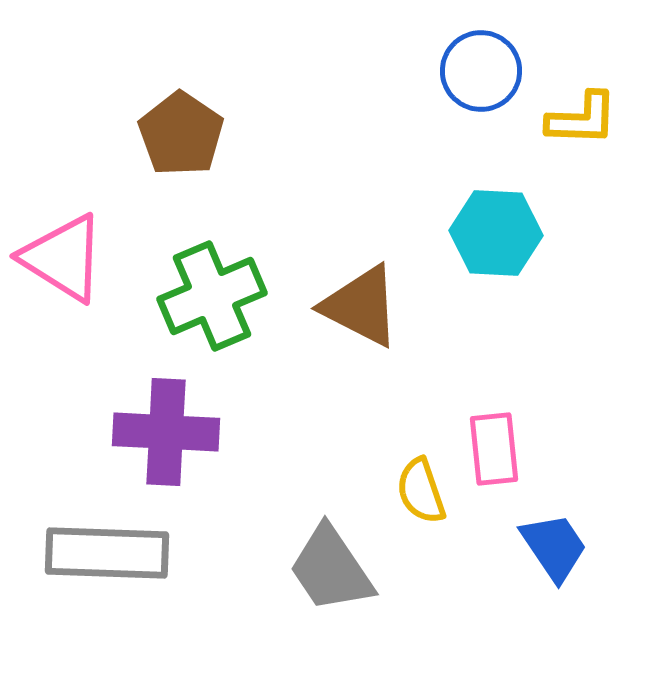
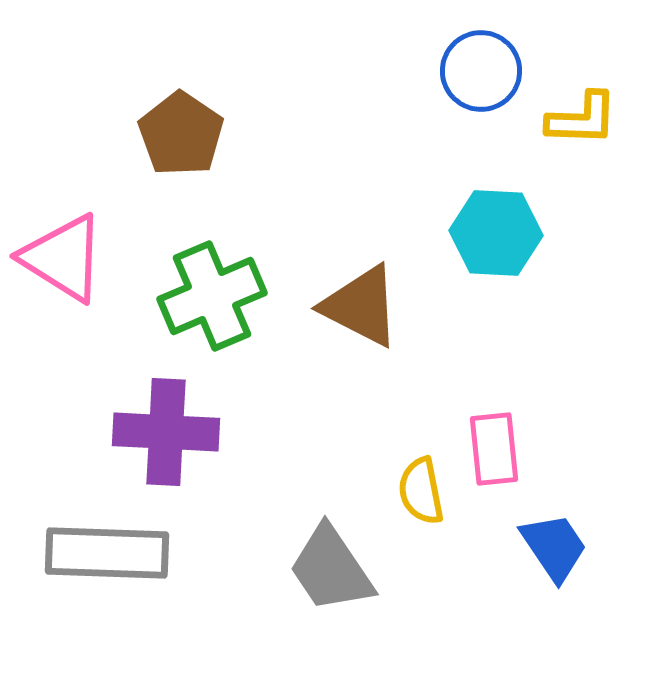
yellow semicircle: rotated 8 degrees clockwise
